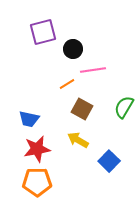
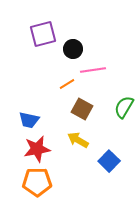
purple square: moved 2 px down
blue trapezoid: moved 1 px down
